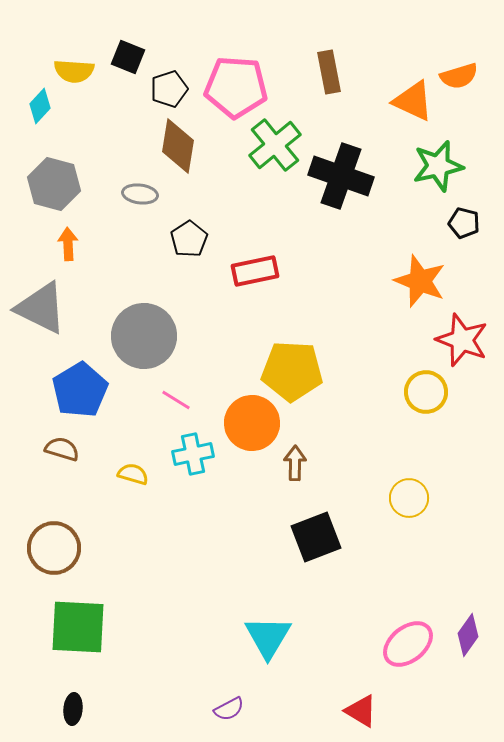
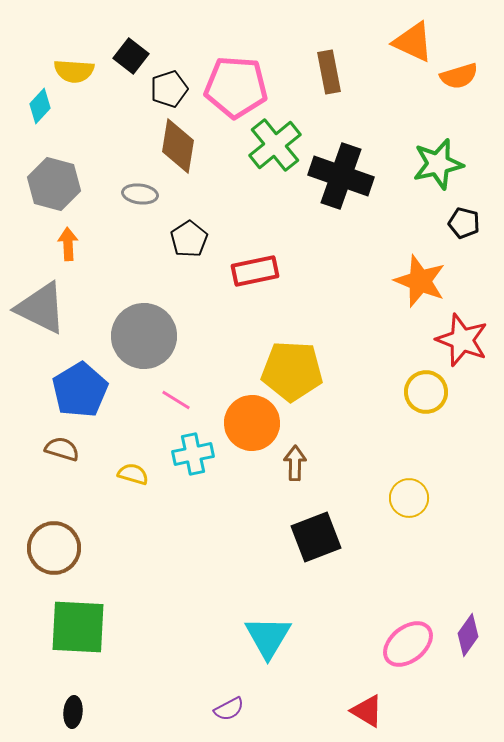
black square at (128, 57): moved 3 px right, 1 px up; rotated 16 degrees clockwise
orange triangle at (413, 101): moved 59 px up
green star at (438, 166): moved 2 px up
black ellipse at (73, 709): moved 3 px down
red triangle at (361, 711): moved 6 px right
